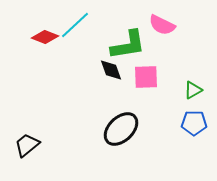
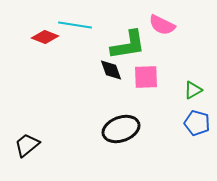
cyan line: rotated 52 degrees clockwise
blue pentagon: moved 3 px right; rotated 15 degrees clockwise
black ellipse: rotated 24 degrees clockwise
